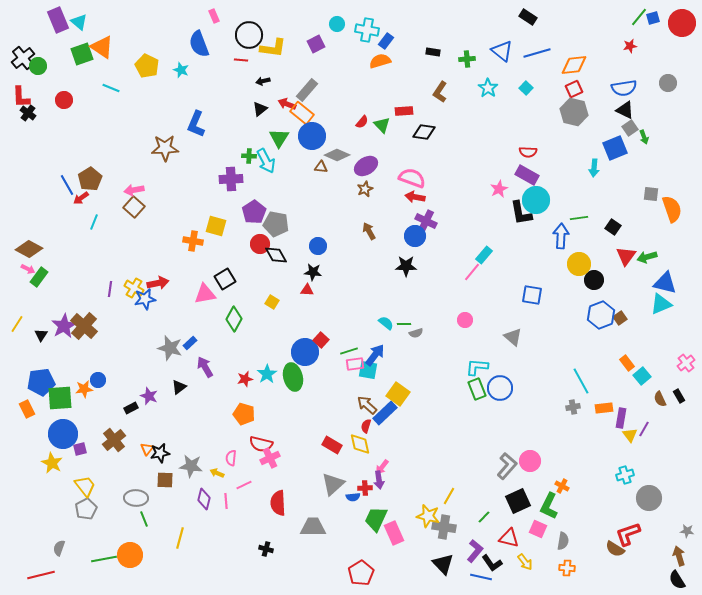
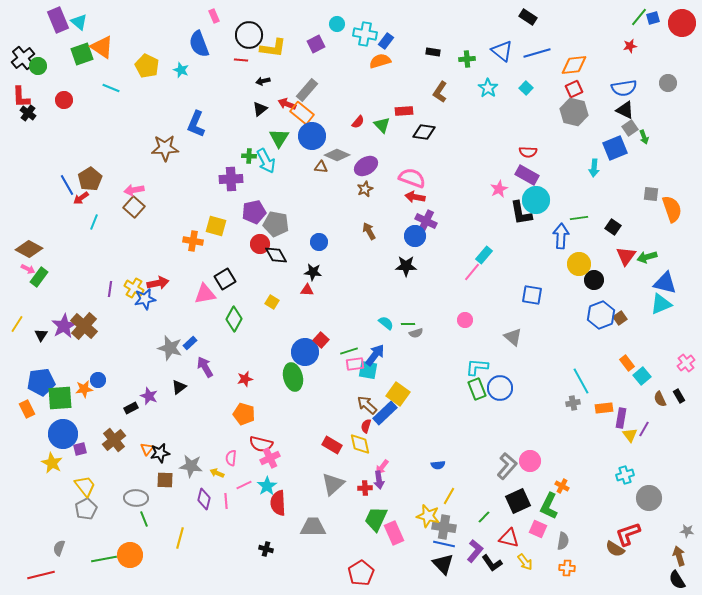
cyan cross at (367, 30): moved 2 px left, 4 px down
red semicircle at (362, 122): moved 4 px left
purple pentagon at (254, 212): rotated 20 degrees clockwise
blue circle at (318, 246): moved 1 px right, 4 px up
green line at (404, 324): moved 4 px right
cyan star at (267, 374): moved 112 px down
gray cross at (573, 407): moved 4 px up
blue semicircle at (353, 497): moved 85 px right, 32 px up
blue line at (481, 577): moved 37 px left, 33 px up
